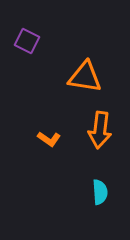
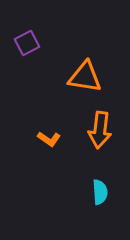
purple square: moved 2 px down; rotated 35 degrees clockwise
